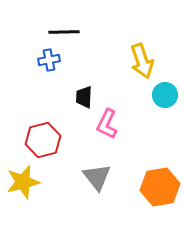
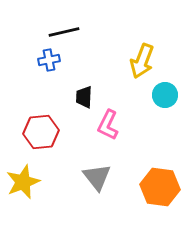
black line: rotated 12 degrees counterclockwise
yellow arrow: rotated 40 degrees clockwise
pink L-shape: moved 1 px right, 1 px down
red hexagon: moved 2 px left, 8 px up; rotated 8 degrees clockwise
yellow star: rotated 8 degrees counterclockwise
orange hexagon: rotated 18 degrees clockwise
